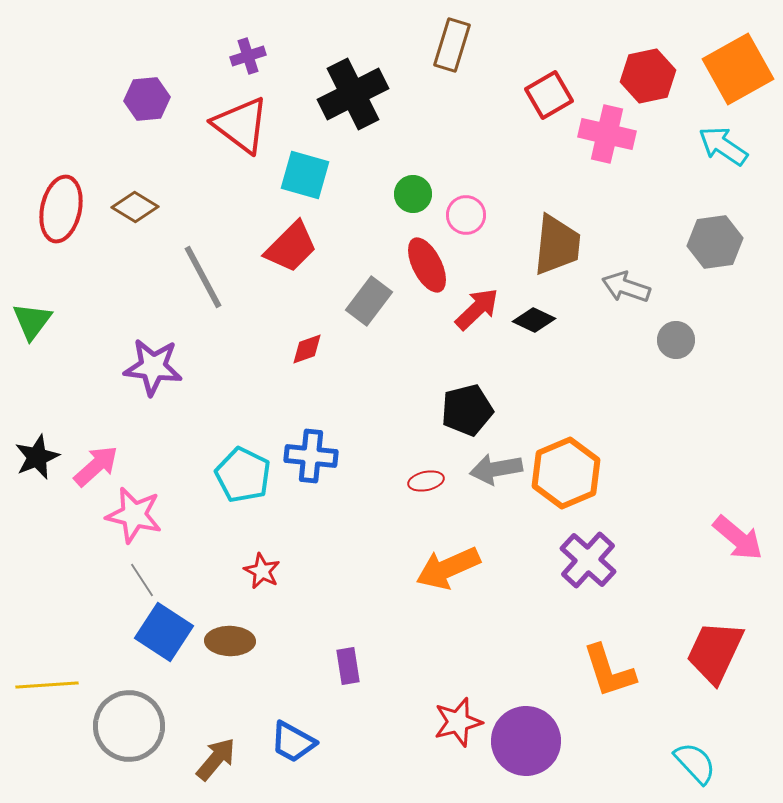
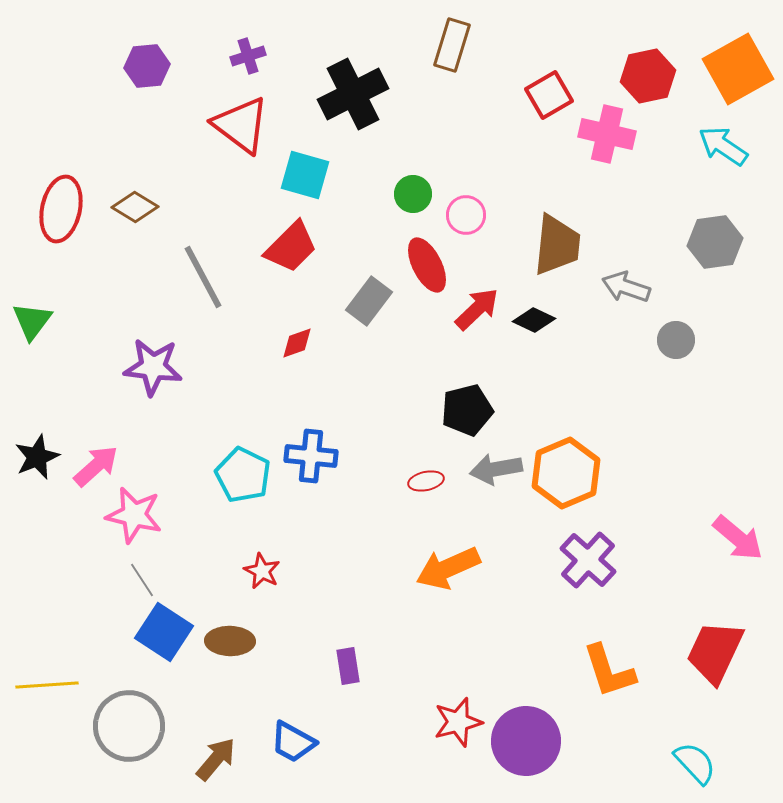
purple hexagon at (147, 99): moved 33 px up
red diamond at (307, 349): moved 10 px left, 6 px up
